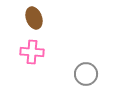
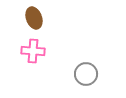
pink cross: moved 1 px right, 1 px up
